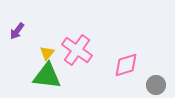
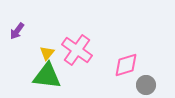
gray circle: moved 10 px left
